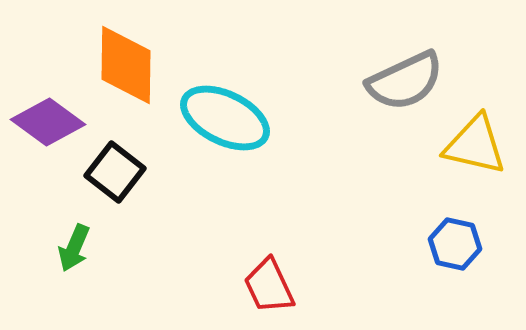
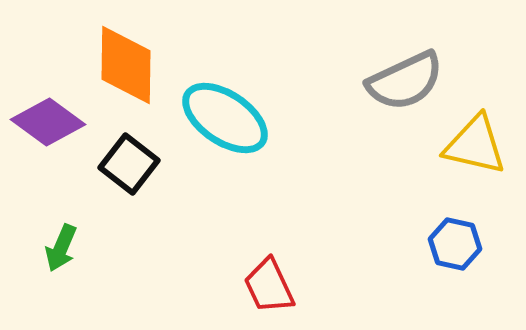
cyan ellipse: rotated 8 degrees clockwise
black square: moved 14 px right, 8 px up
green arrow: moved 13 px left
